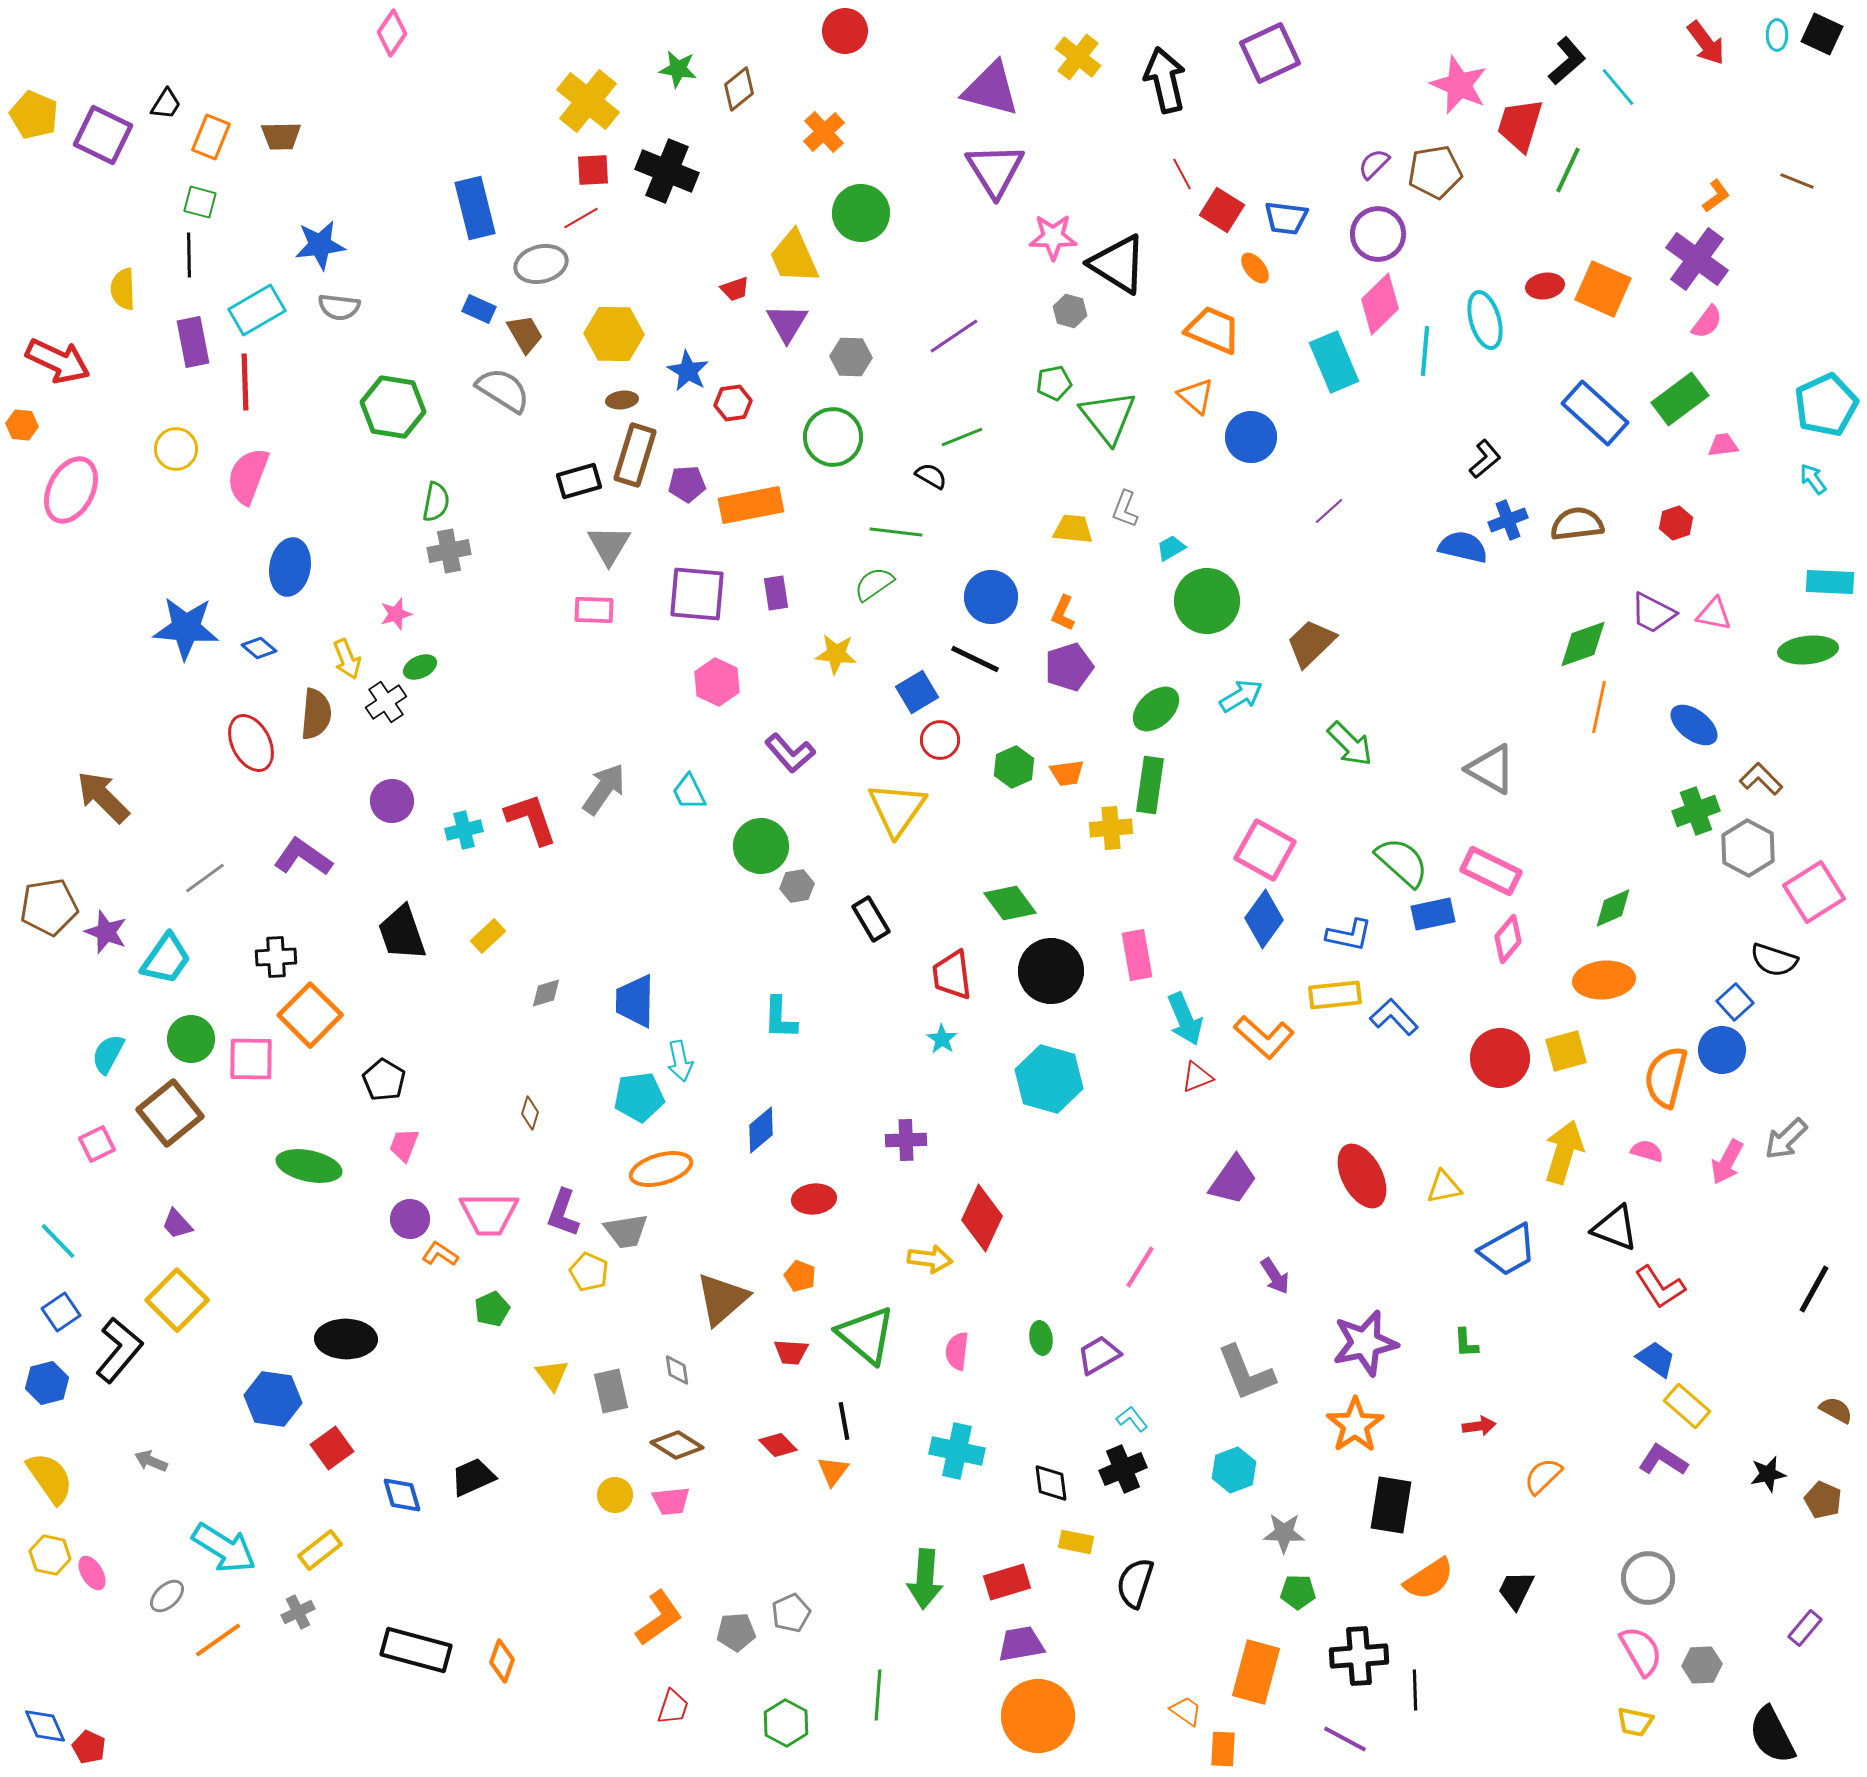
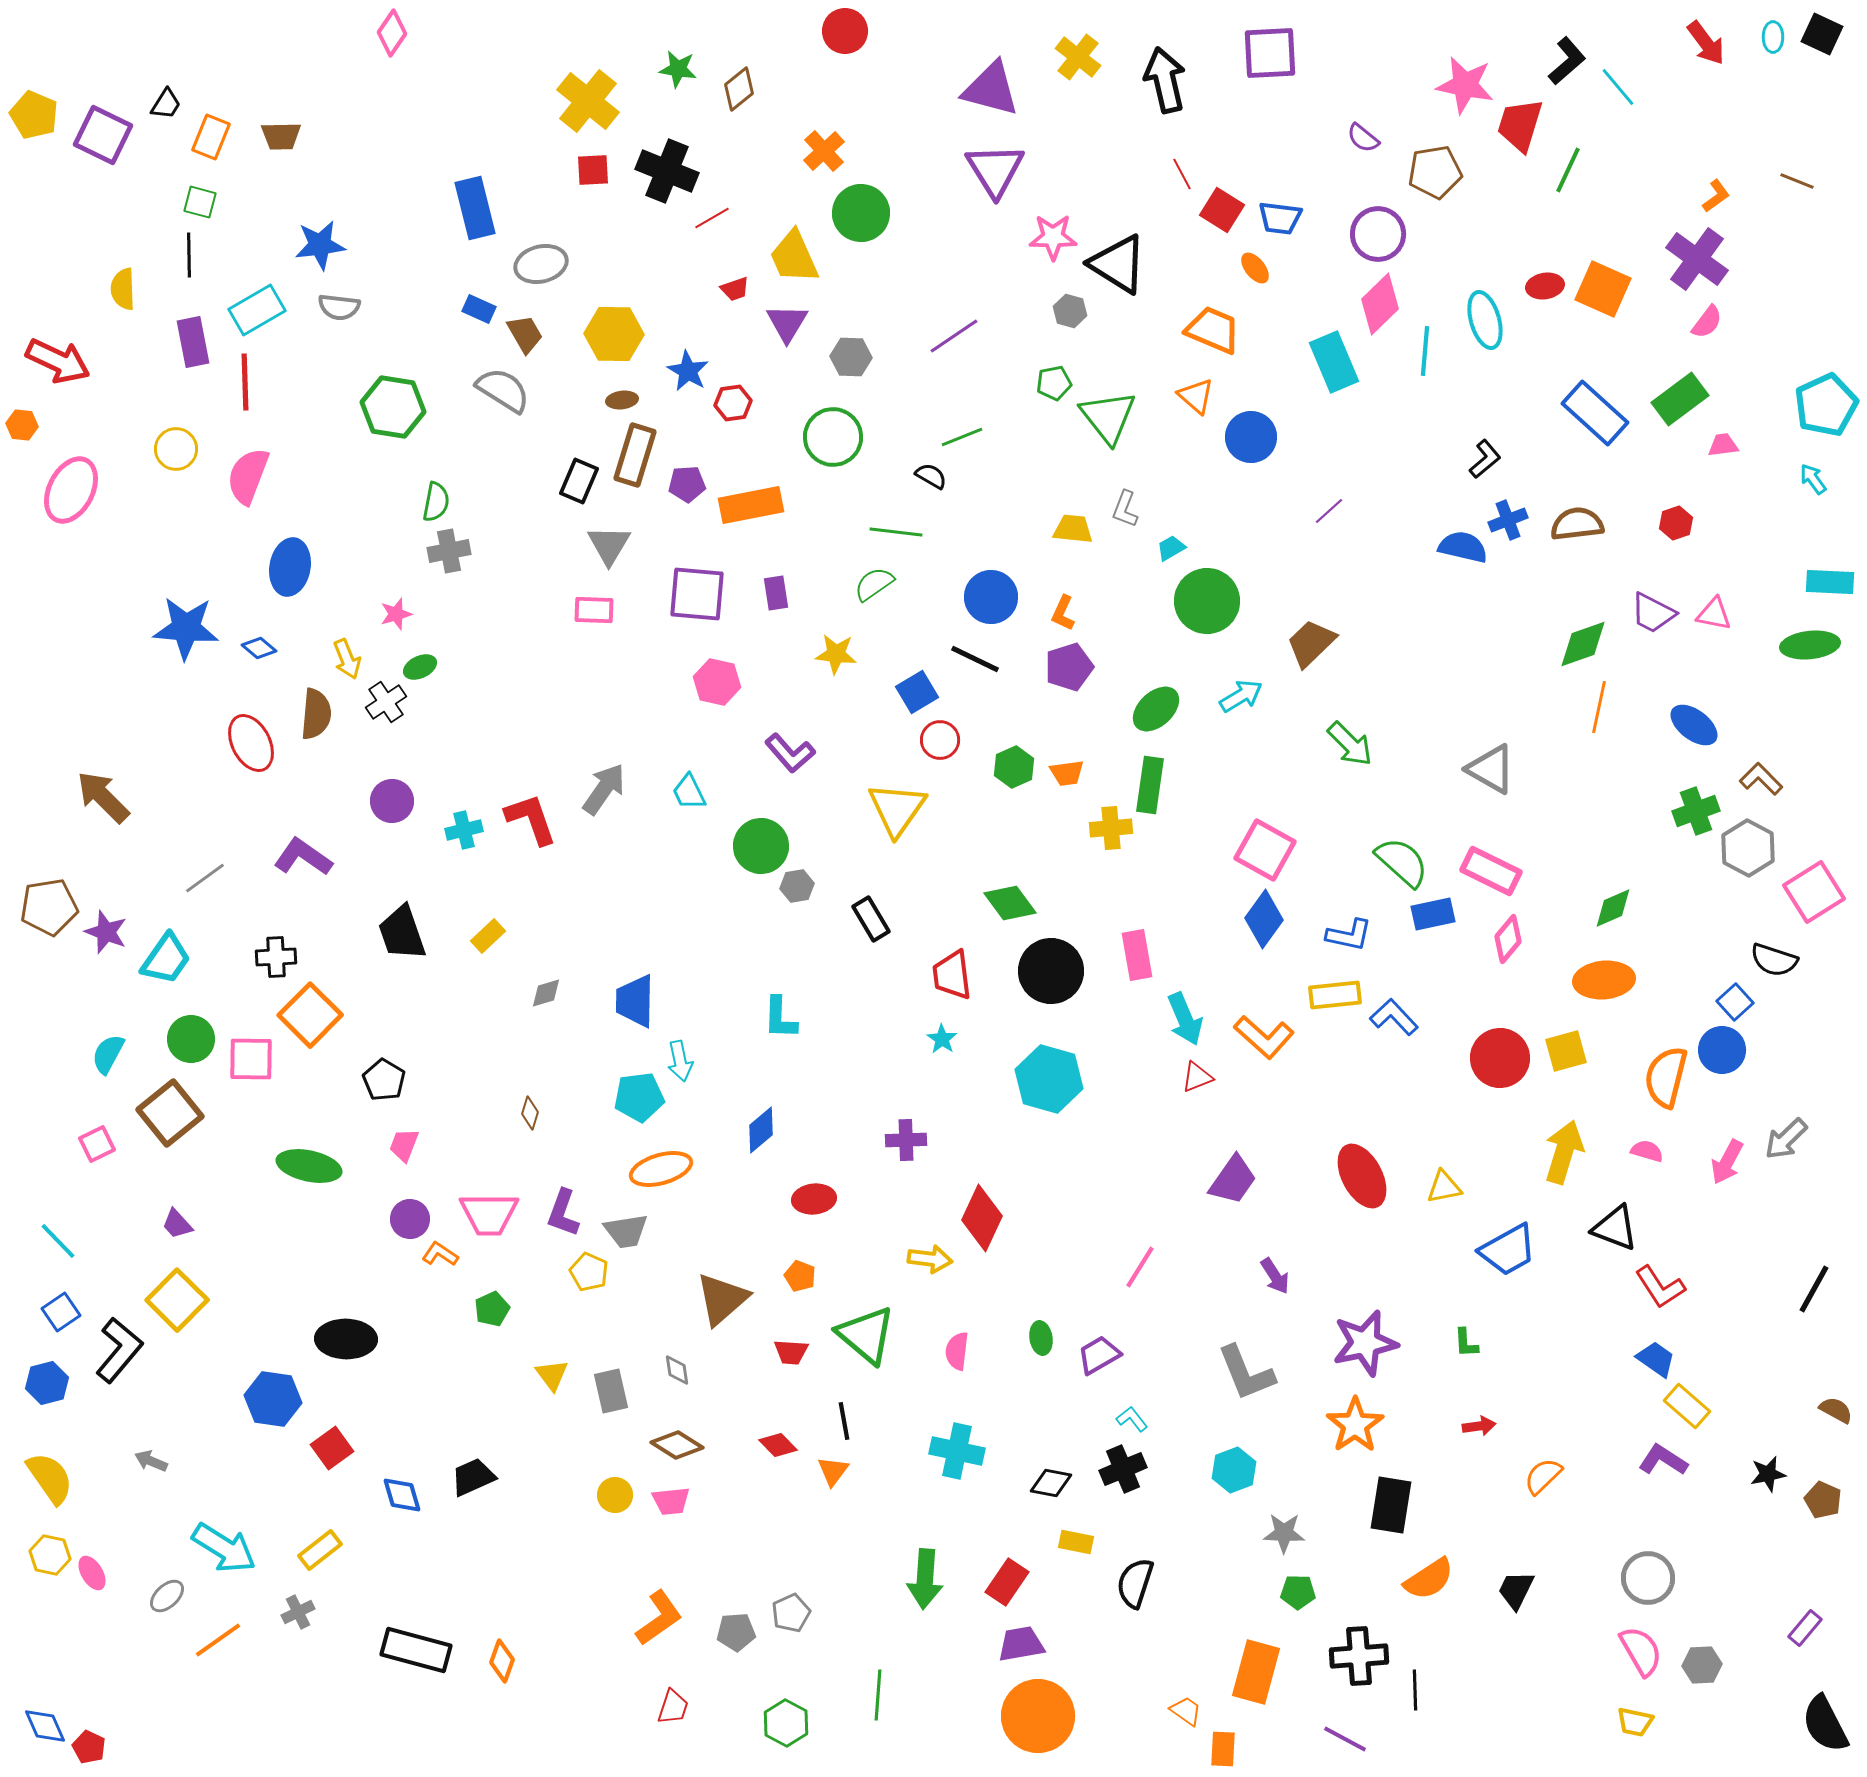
cyan ellipse at (1777, 35): moved 4 px left, 2 px down
purple square at (1270, 53): rotated 22 degrees clockwise
pink star at (1459, 85): moved 6 px right; rotated 12 degrees counterclockwise
orange cross at (824, 132): moved 19 px down
purple semicircle at (1374, 164): moved 11 px left, 26 px up; rotated 96 degrees counterclockwise
red line at (581, 218): moved 131 px right
blue trapezoid at (1286, 218): moved 6 px left
black rectangle at (579, 481): rotated 51 degrees counterclockwise
green ellipse at (1808, 650): moved 2 px right, 5 px up
pink hexagon at (717, 682): rotated 12 degrees counterclockwise
black diamond at (1051, 1483): rotated 72 degrees counterclockwise
red rectangle at (1007, 1582): rotated 39 degrees counterclockwise
black semicircle at (1772, 1735): moved 53 px right, 11 px up
